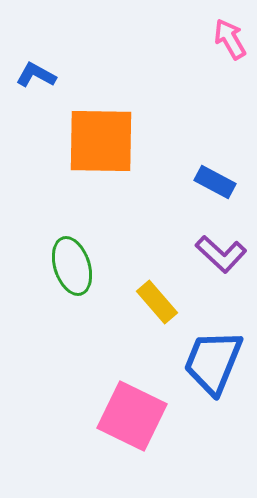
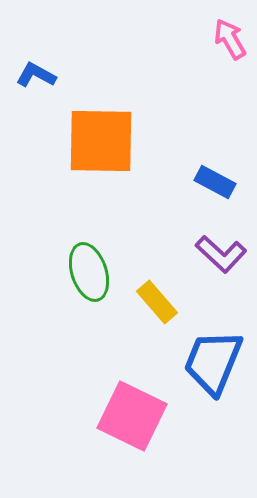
green ellipse: moved 17 px right, 6 px down
